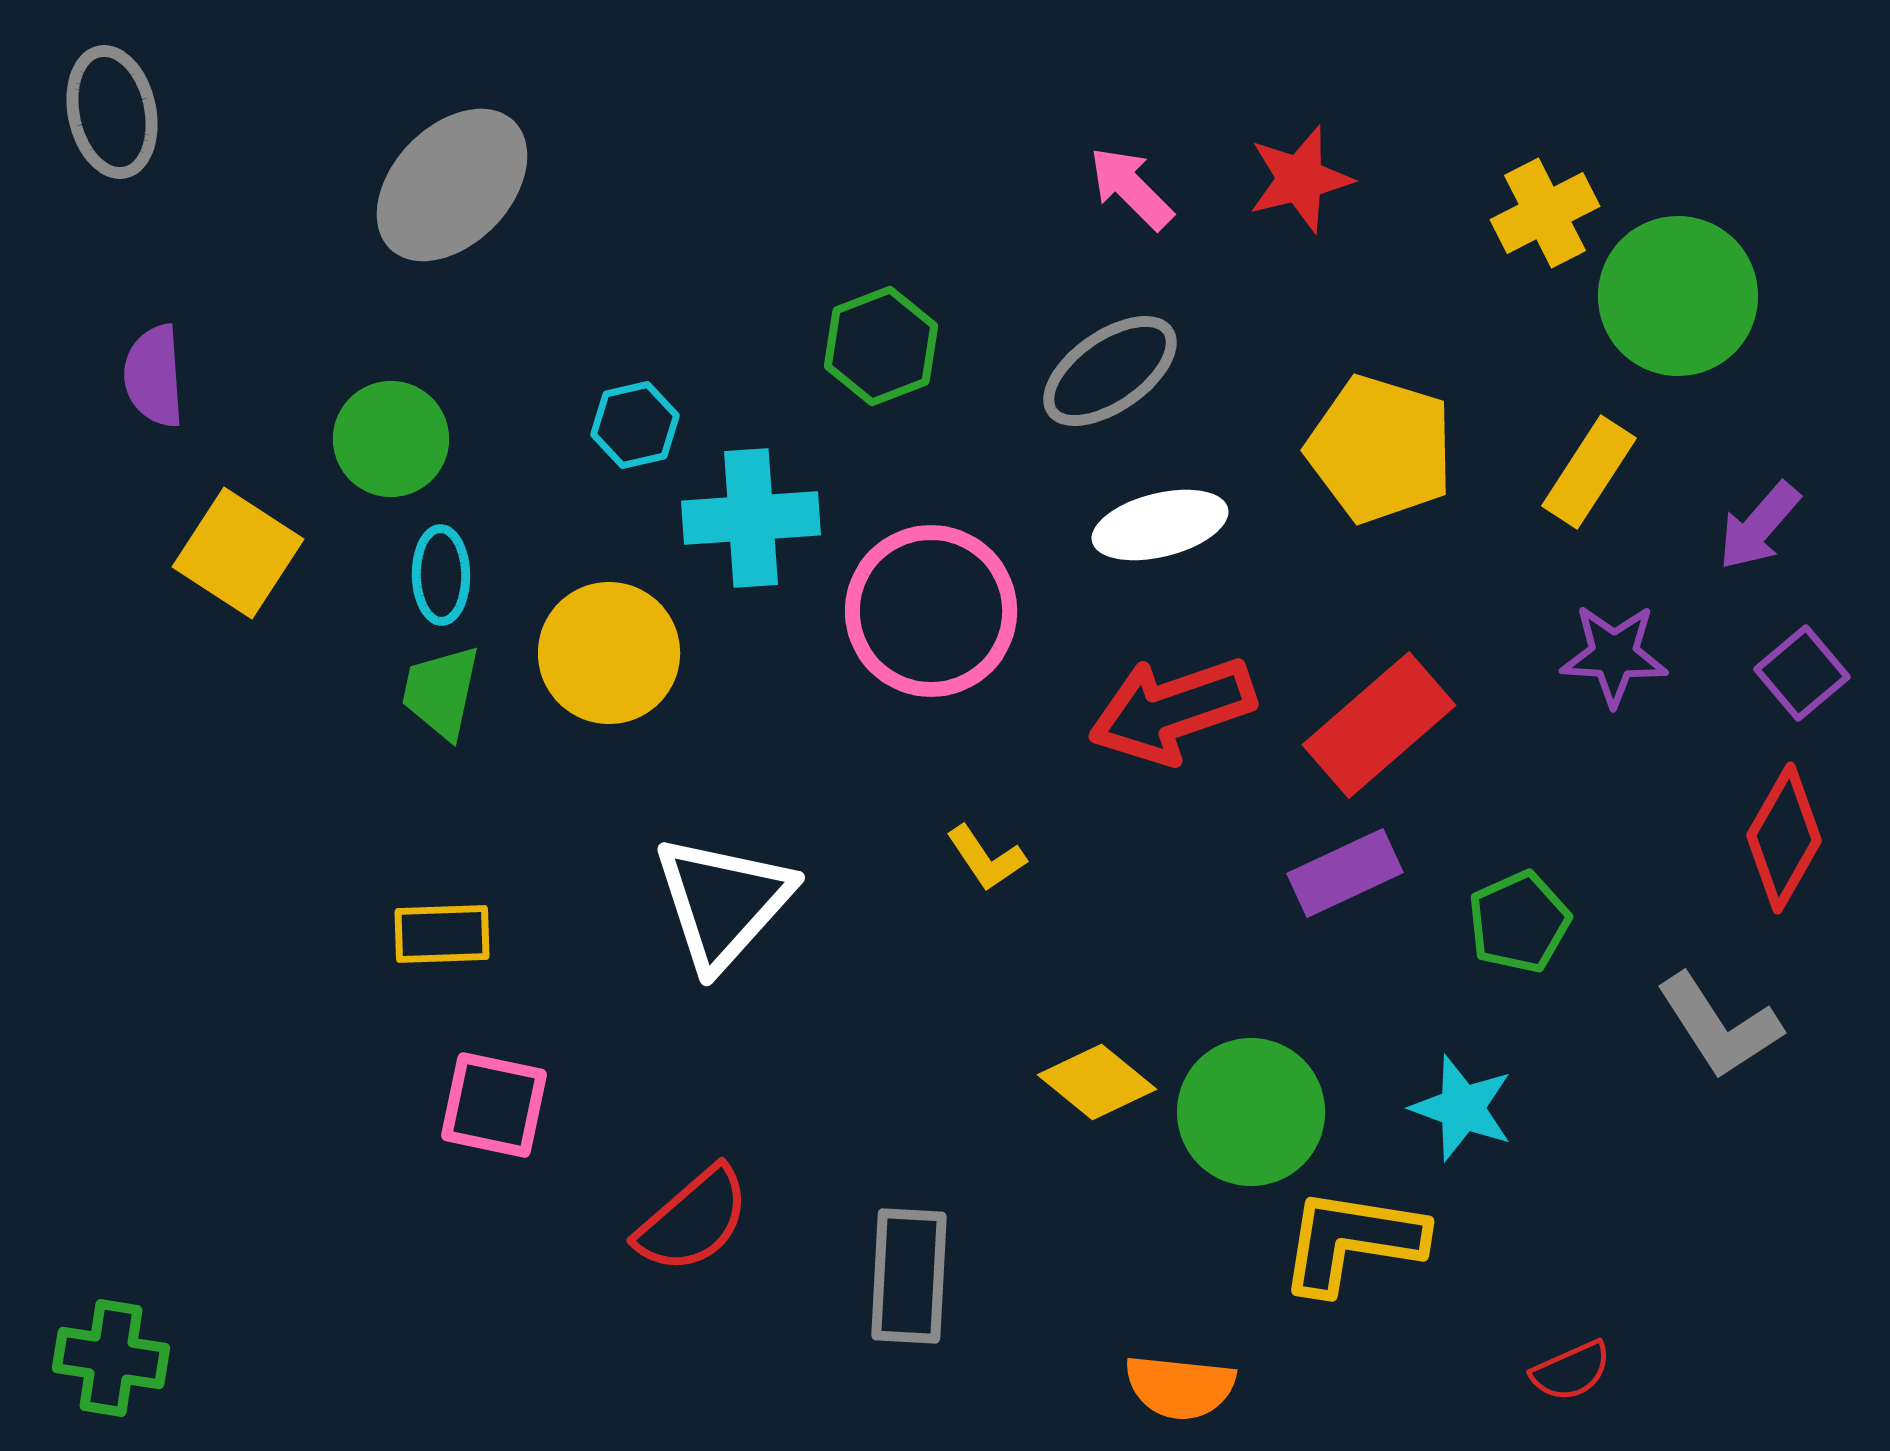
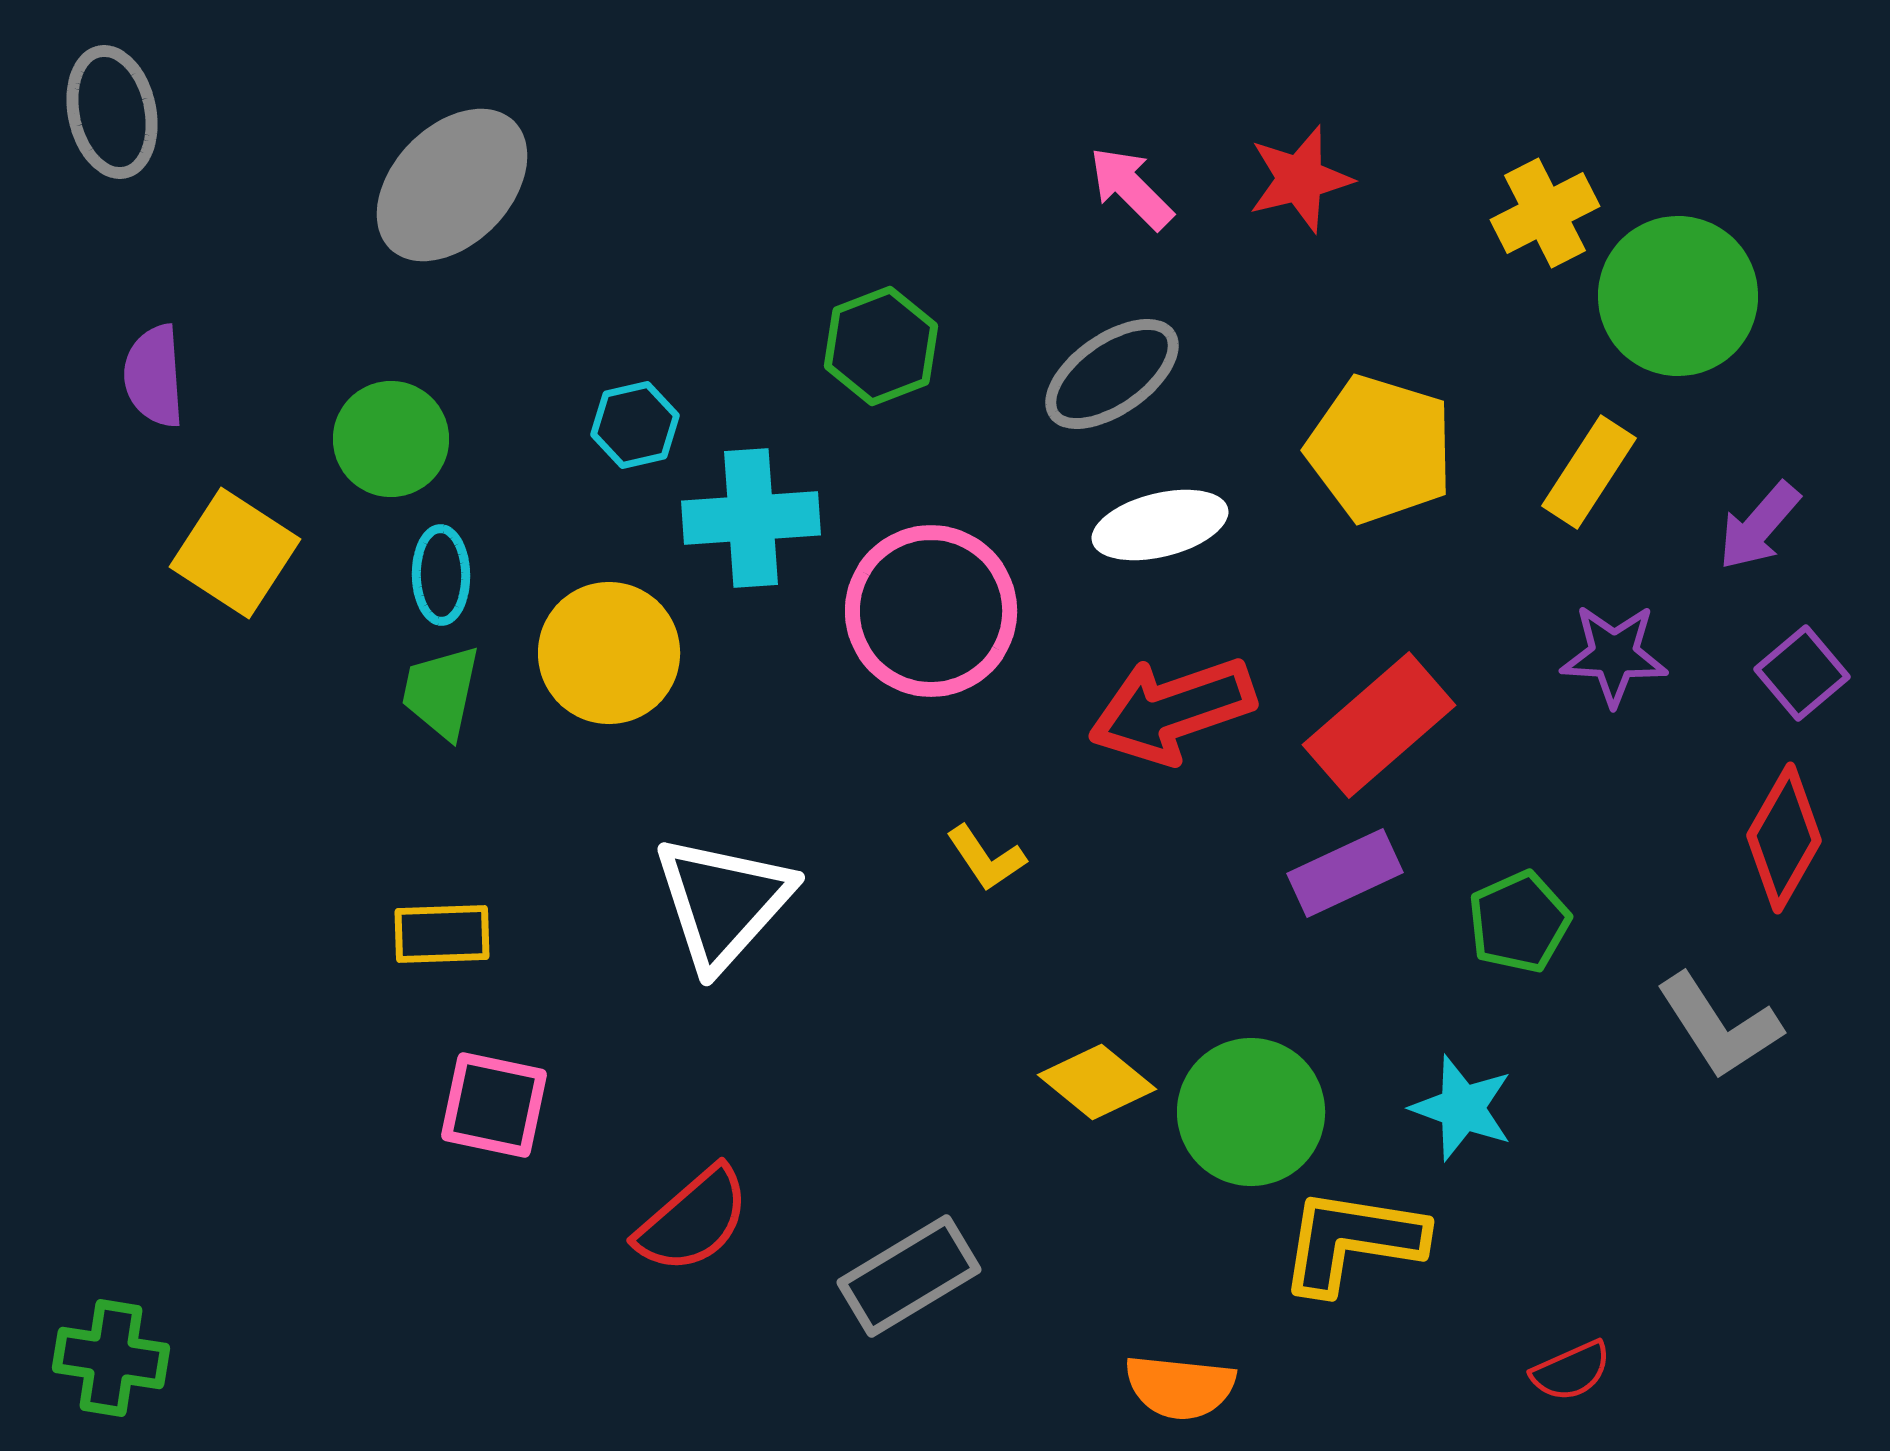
gray ellipse at (1110, 371): moved 2 px right, 3 px down
yellow square at (238, 553): moved 3 px left
gray rectangle at (909, 1276): rotated 56 degrees clockwise
